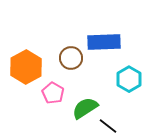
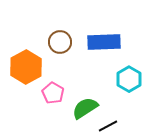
brown circle: moved 11 px left, 16 px up
black line: rotated 66 degrees counterclockwise
